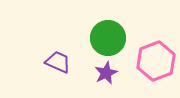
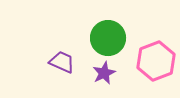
purple trapezoid: moved 4 px right
purple star: moved 2 px left
